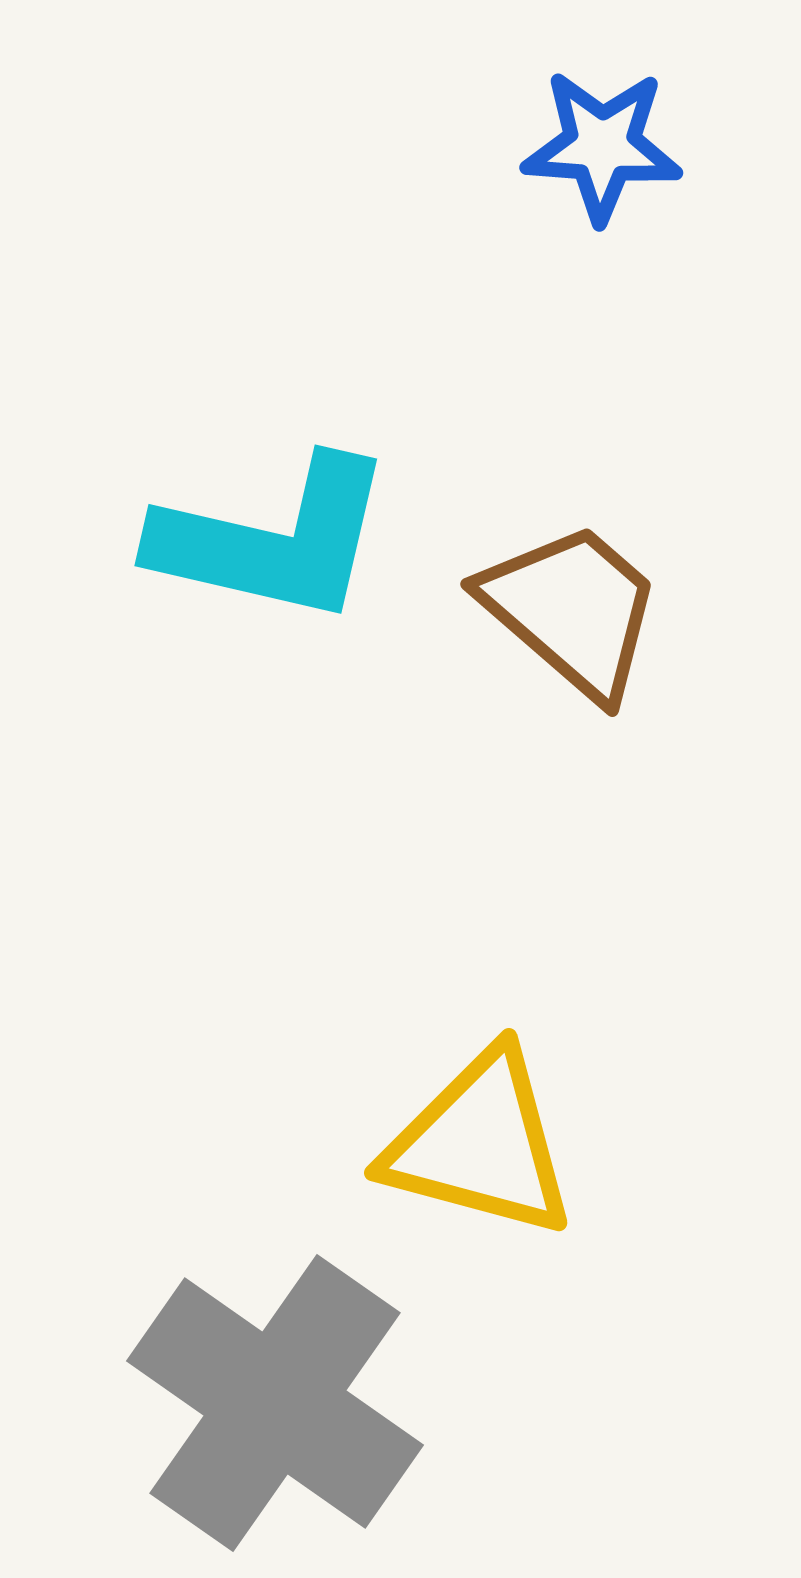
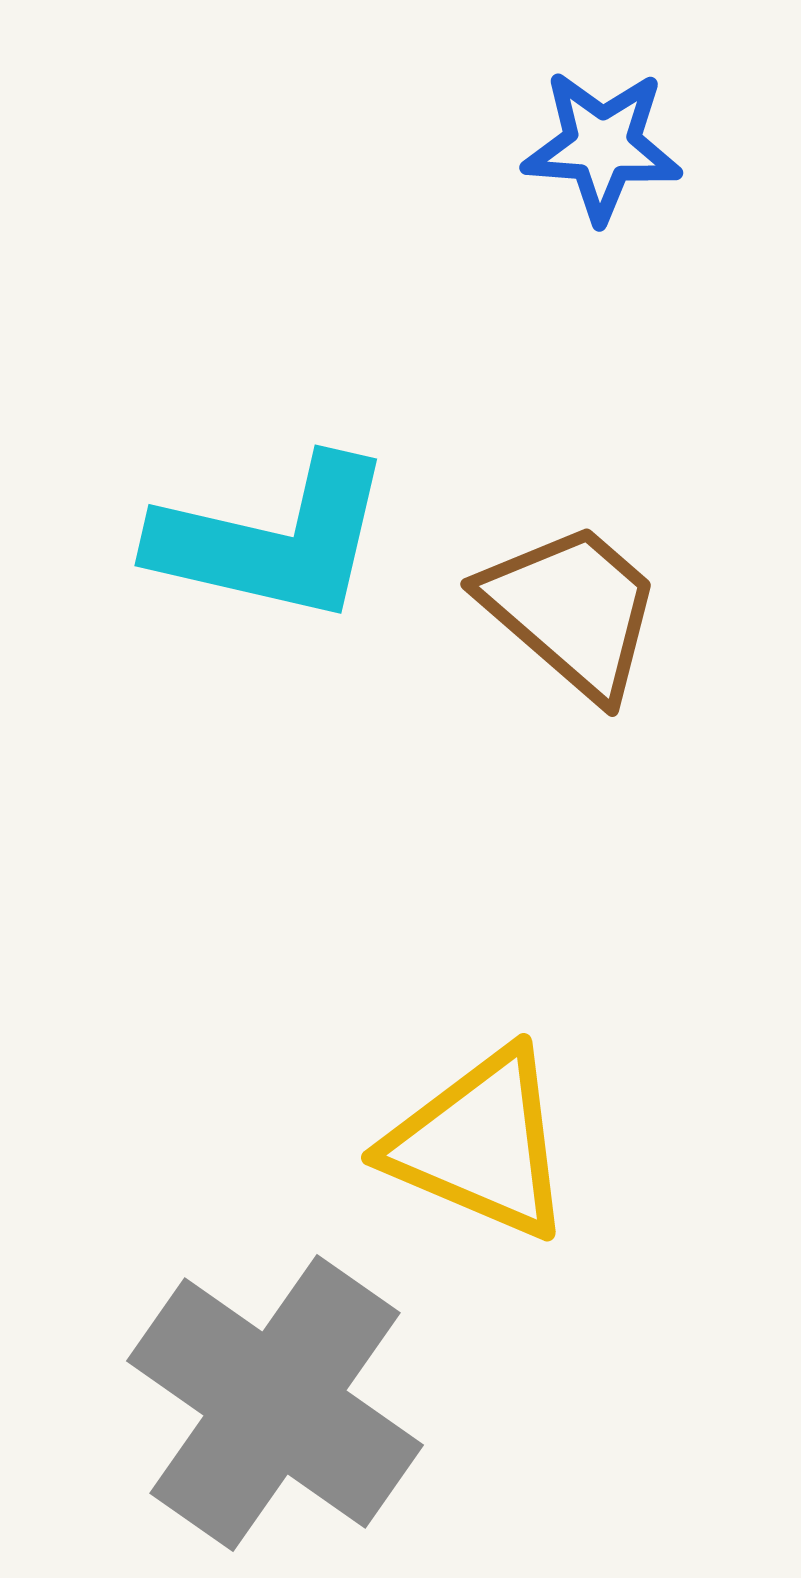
yellow triangle: rotated 8 degrees clockwise
